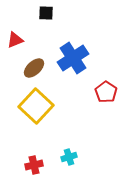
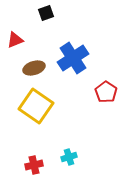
black square: rotated 21 degrees counterclockwise
brown ellipse: rotated 25 degrees clockwise
yellow square: rotated 8 degrees counterclockwise
